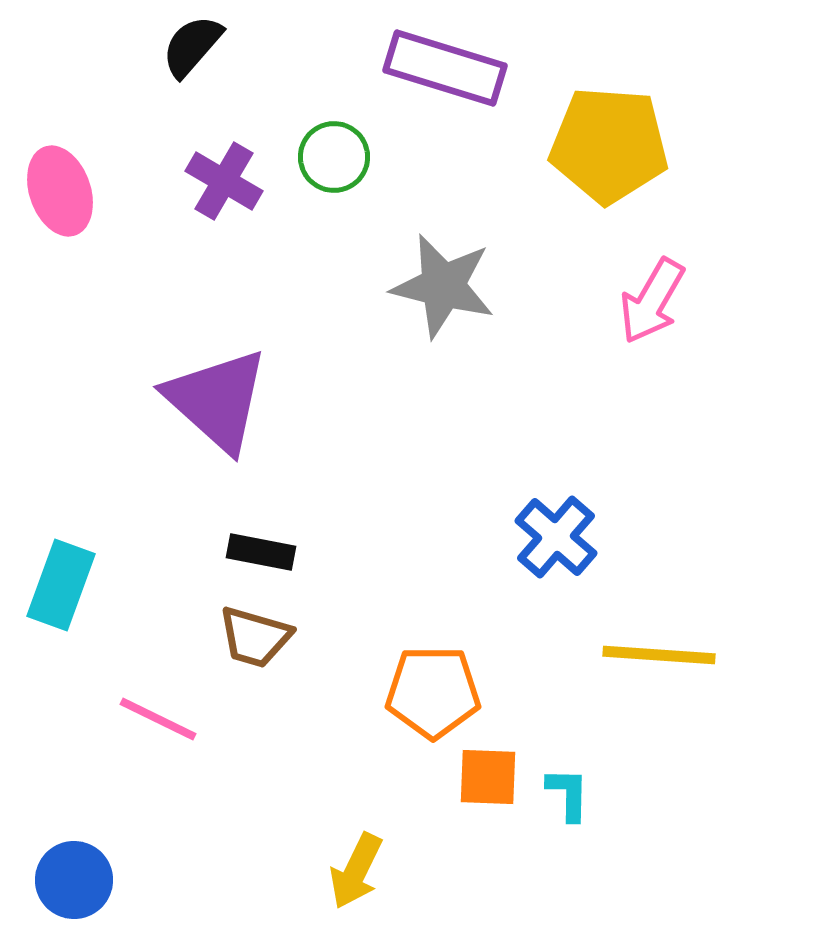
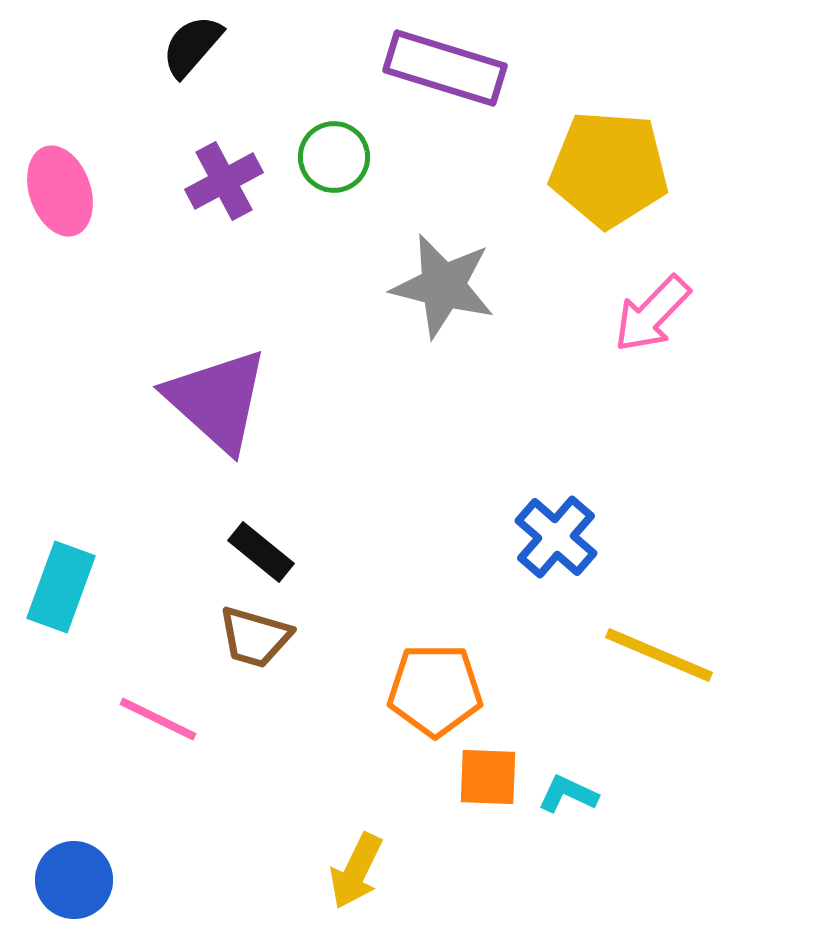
yellow pentagon: moved 24 px down
purple cross: rotated 32 degrees clockwise
pink arrow: moved 13 px down; rotated 14 degrees clockwise
black rectangle: rotated 28 degrees clockwise
cyan rectangle: moved 2 px down
yellow line: rotated 19 degrees clockwise
orange pentagon: moved 2 px right, 2 px up
cyan L-shape: rotated 66 degrees counterclockwise
